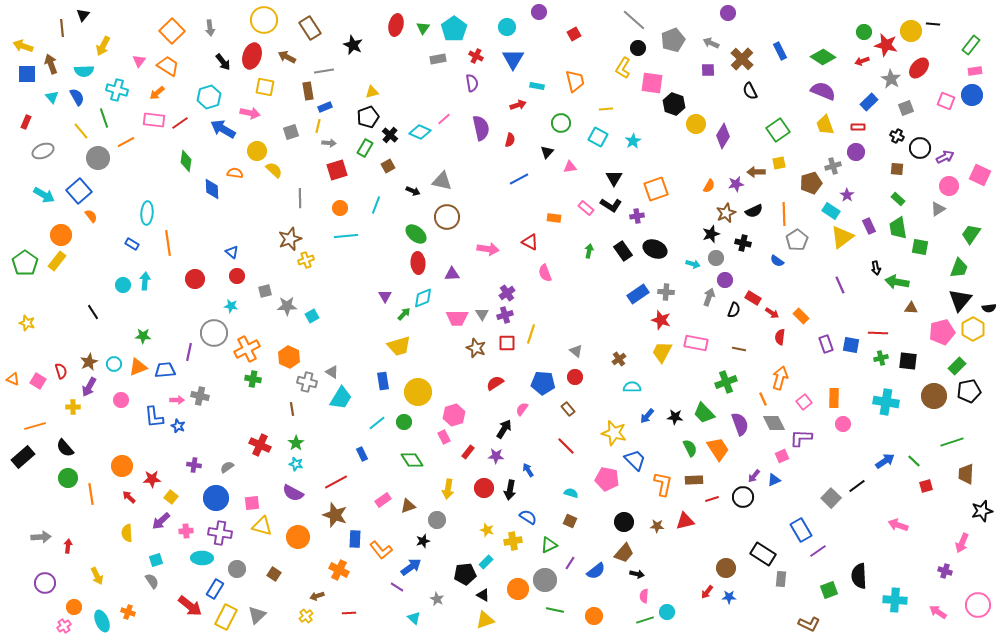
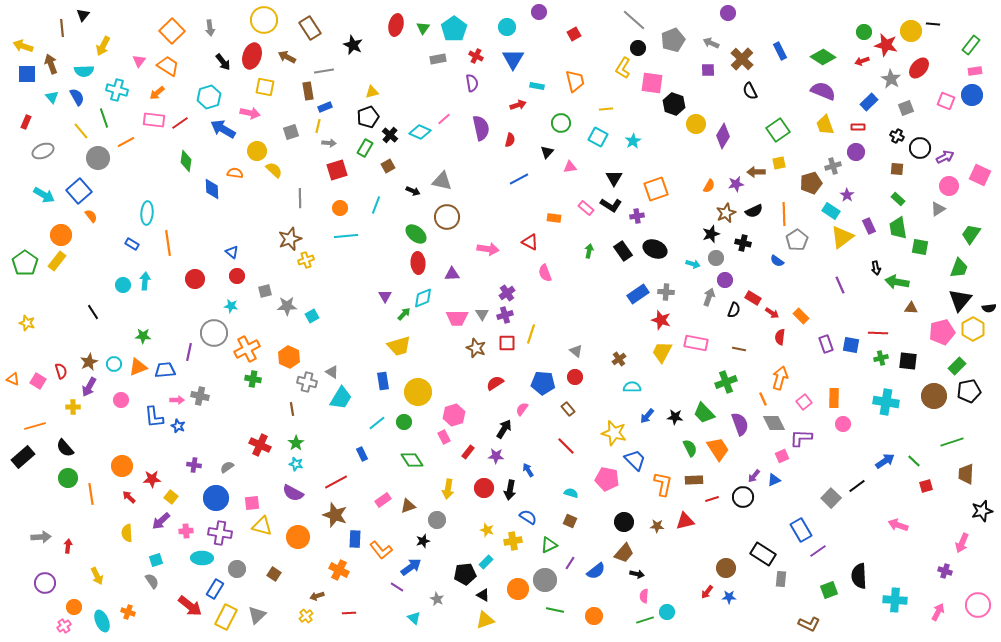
pink arrow at (938, 612): rotated 84 degrees clockwise
